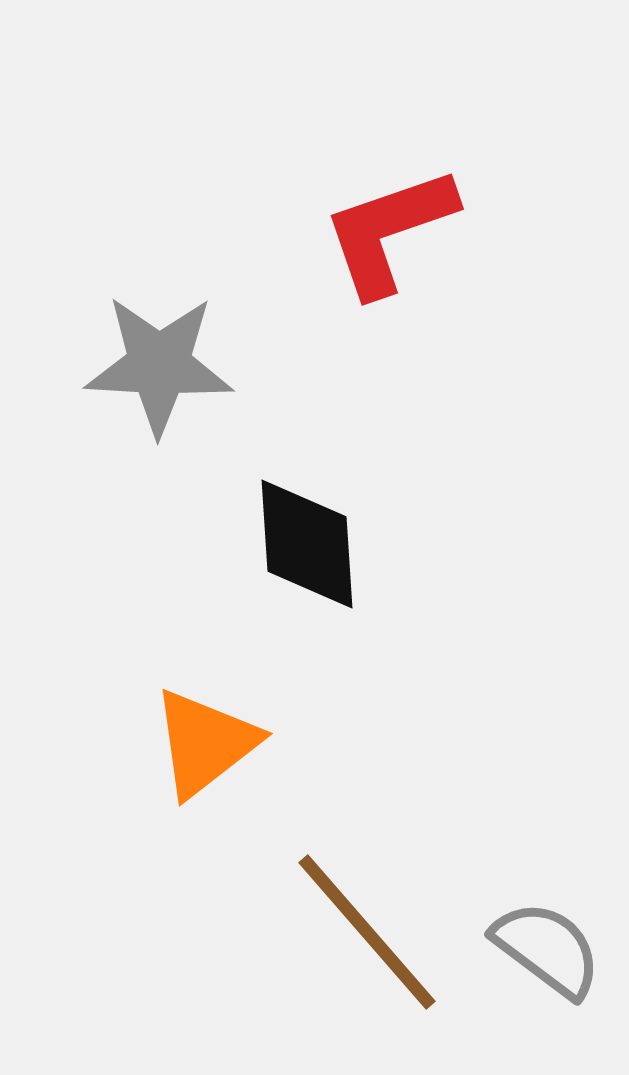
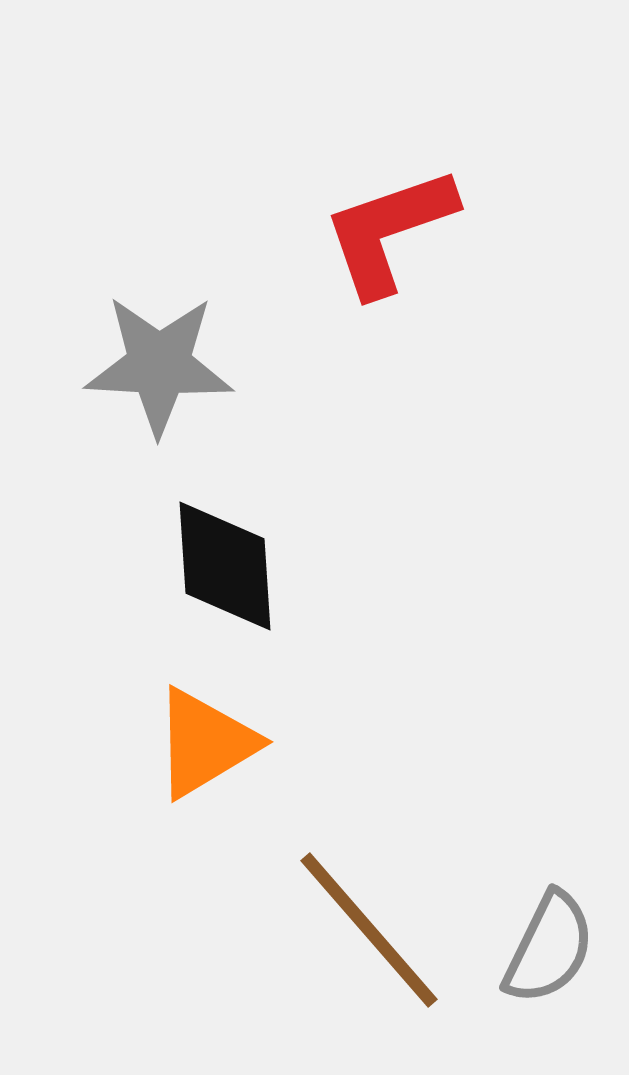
black diamond: moved 82 px left, 22 px down
orange triangle: rotated 7 degrees clockwise
brown line: moved 2 px right, 2 px up
gray semicircle: moved 2 px right, 1 px up; rotated 79 degrees clockwise
